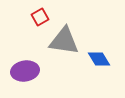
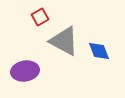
gray triangle: rotated 20 degrees clockwise
blue diamond: moved 8 px up; rotated 10 degrees clockwise
